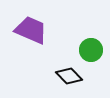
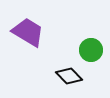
purple trapezoid: moved 3 px left, 2 px down; rotated 8 degrees clockwise
